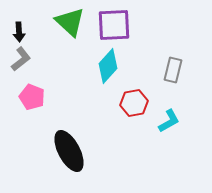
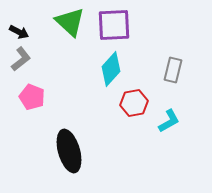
black arrow: rotated 60 degrees counterclockwise
cyan diamond: moved 3 px right, 3 px down
black ellipse: rotated 12 degrees clockwise
